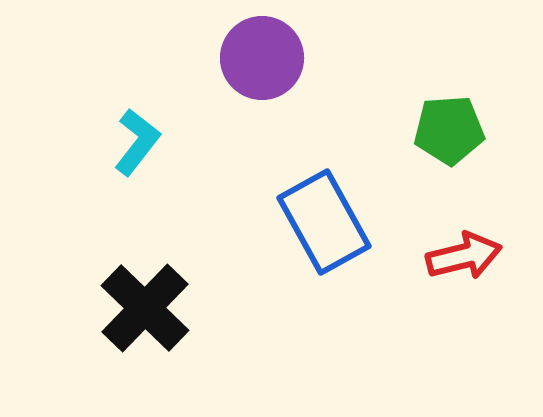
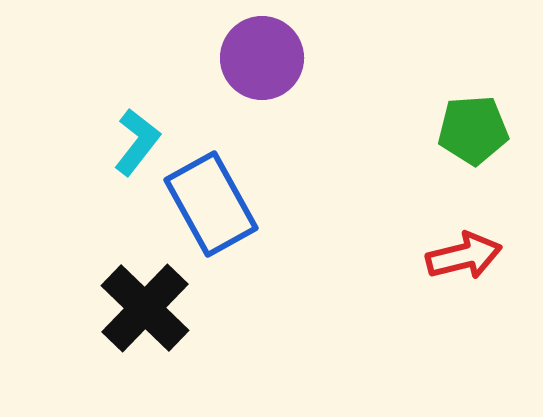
green pentagon: moved 24 px right
blue rectangle: moved 113 px left, 18 px up
